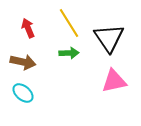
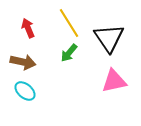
green arrow: rotated 132 degrees clockwise
cyan ellipse: moved 2 px right, 2 px up
